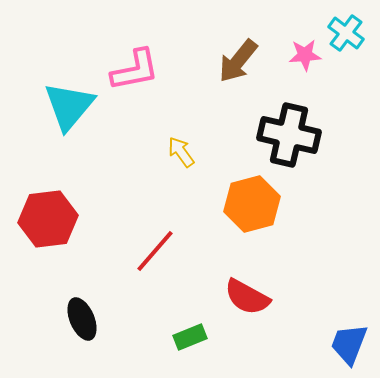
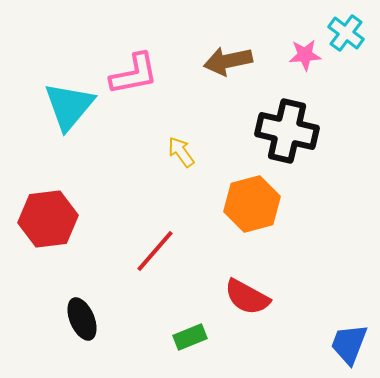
brown arrow: moved 10 px left; rotated 39 degrees clockwise
pink L-shape: moved 1 px left, 4 px down
black cross: moved 2 px left, 4 px up
